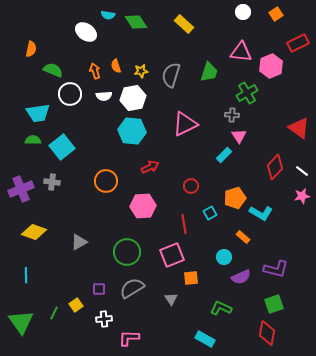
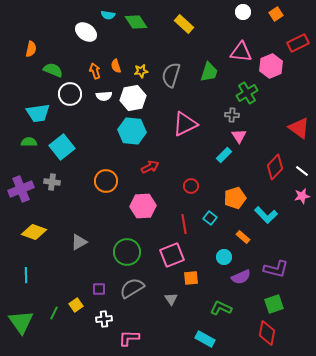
green semicircle at (33, 140): moved 4 px left, 2 px down
cyan square at (210, 213): moved 5 px down; rotated 24 degrees counterclockwise
cyan L-shape at (261, 213): moved 5 px right, 2 px down; rotated 15 degrees clockwise
